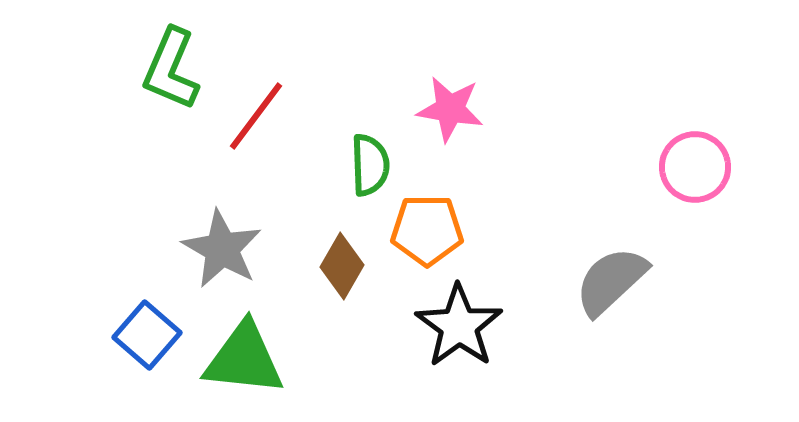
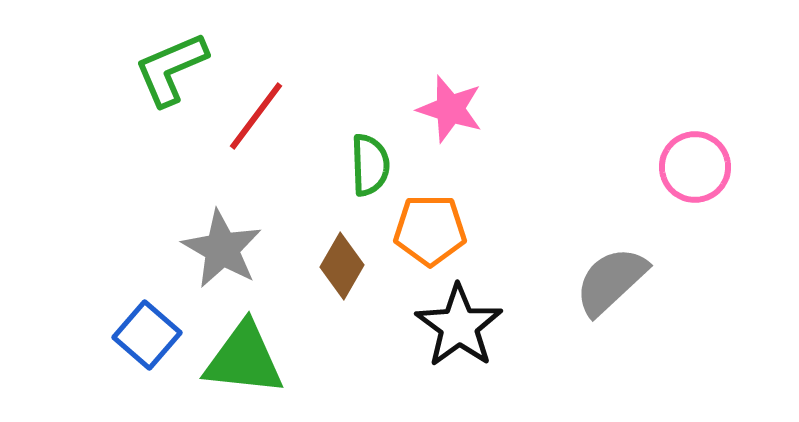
green L-shape: rotated 44 degrees clockwise
pink star: rotated 8 degrees clockwise
orange pentagon: moved 3 px right
